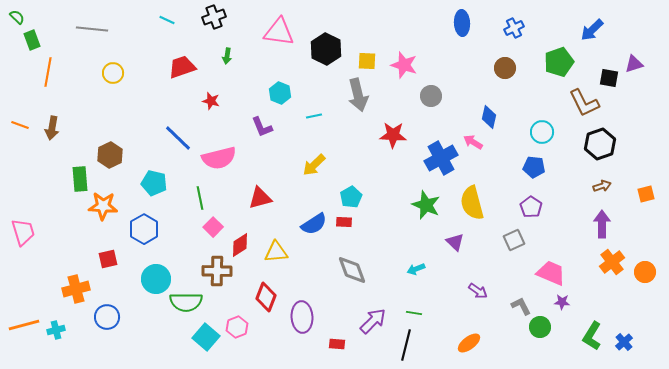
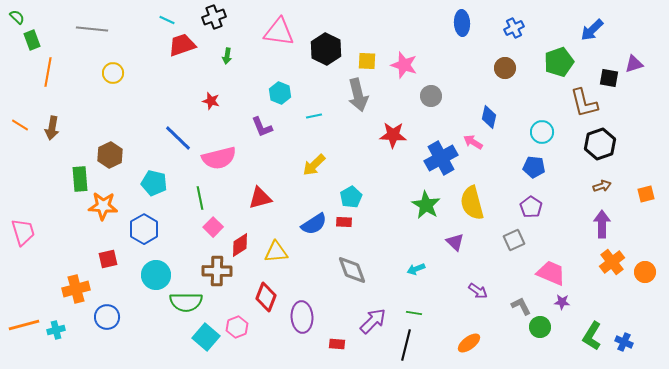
red trapezoid at (182, 67): moved 22 px up
brown L-shape at (584, 103): rotated 12 degrees clockwise
orange line at (20, 125): rotated 12 degrees clockwise
green star at (426, 205): rotated 8 degrees clockwise
cyan circle at (156, 279): moved 4 px up
blue cross at (624, 342): rotated 24 degrees counterclockwise
